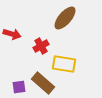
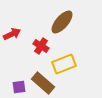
brown ellipse: moved 3 px left, 4 px down
red arrow: rotated 42 degrees counterclockwise
red cross: rotated 28 degrees counterclockwise
yellow rectangle: rotated 30 degrees counterclockwise
